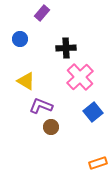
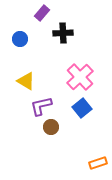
black cross: moved 3 px left, 15 px up
purple L-shape: rotated 35 degrees counterclockwise
blue square: moved 11 px left, 4 px up
